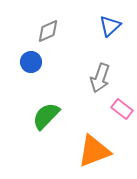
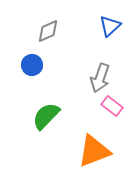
blue circle: moved 1 px right, 3 px down
pink rectangle: moved 10 px left, 3 px up
